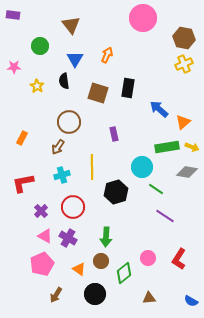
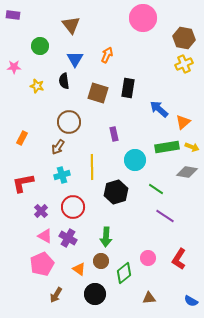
yellow star at (37, 86): rotated 16 degrees counterclockwise
cyan circle at (142, 167): moved 7 px left, 7 px up
